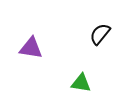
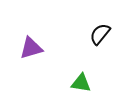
purple triangle: rotated 25 degrees counterclockwise
